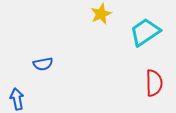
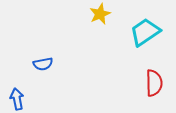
yellow star: moved 1 px left
